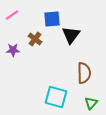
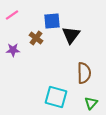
blue square: moved 2 px down
brown cross: moved 1 px right, 1 px up
